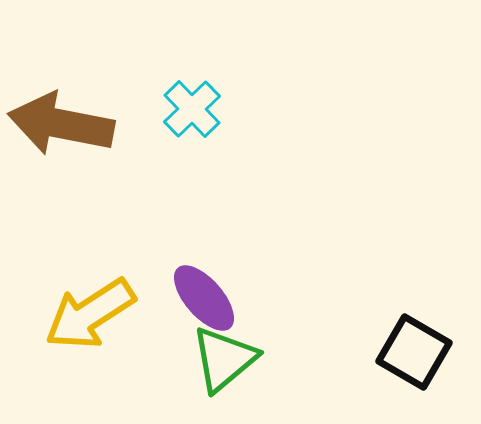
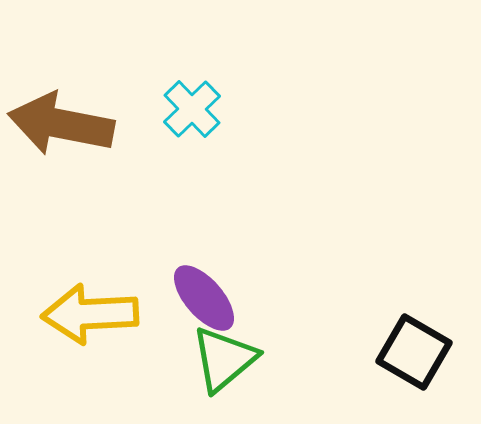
yellow arrow: rotated 30 degrees clockwise
